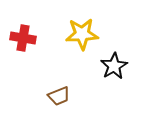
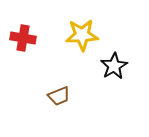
yellow star: moved 1 px down
